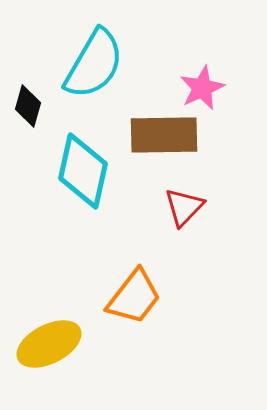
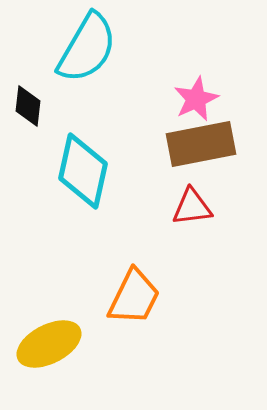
cyan semicircle: moved 7 px left, 16 px up
pink star: moved 6 px left, 11 px down
black diamond: rotated 9 degrees counterclockwise
brown rectangle: moved 37 px right, 9 px down; rotated 10 degrees counterclockwise
red triangle: moved 8 px right; rotated 39 degrees clockwise
orange trapezoid: rotated 12 degrees counterclockwise
